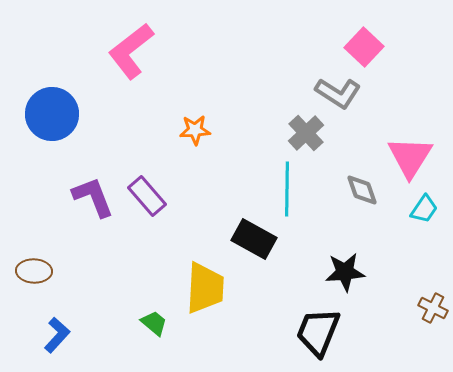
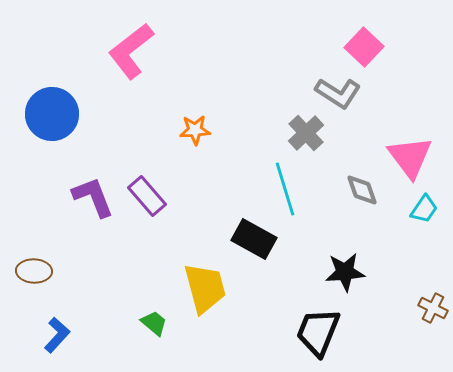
pink triangle: rotated 9 degrees counterclockwise
cyan line: moved 2 px left; rotated 18 degrees counterclockwise
yellow trapezoid: rotated 18 degrees counterclockwise
